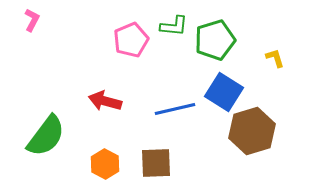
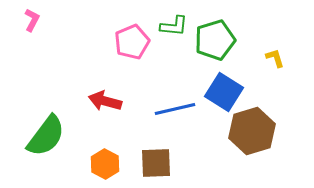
pink pentagon: moved 1 px right, 2 px down
